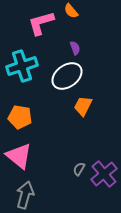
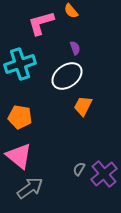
cyan cross: moved 2 px left, 2 px up
gray arrow: moved 5 px right, 7 px up; rotated 40 degrees clockwise
